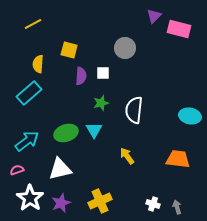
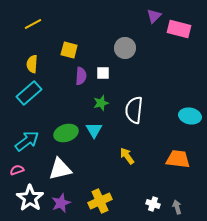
yellow semicircle: moved 6 px left
